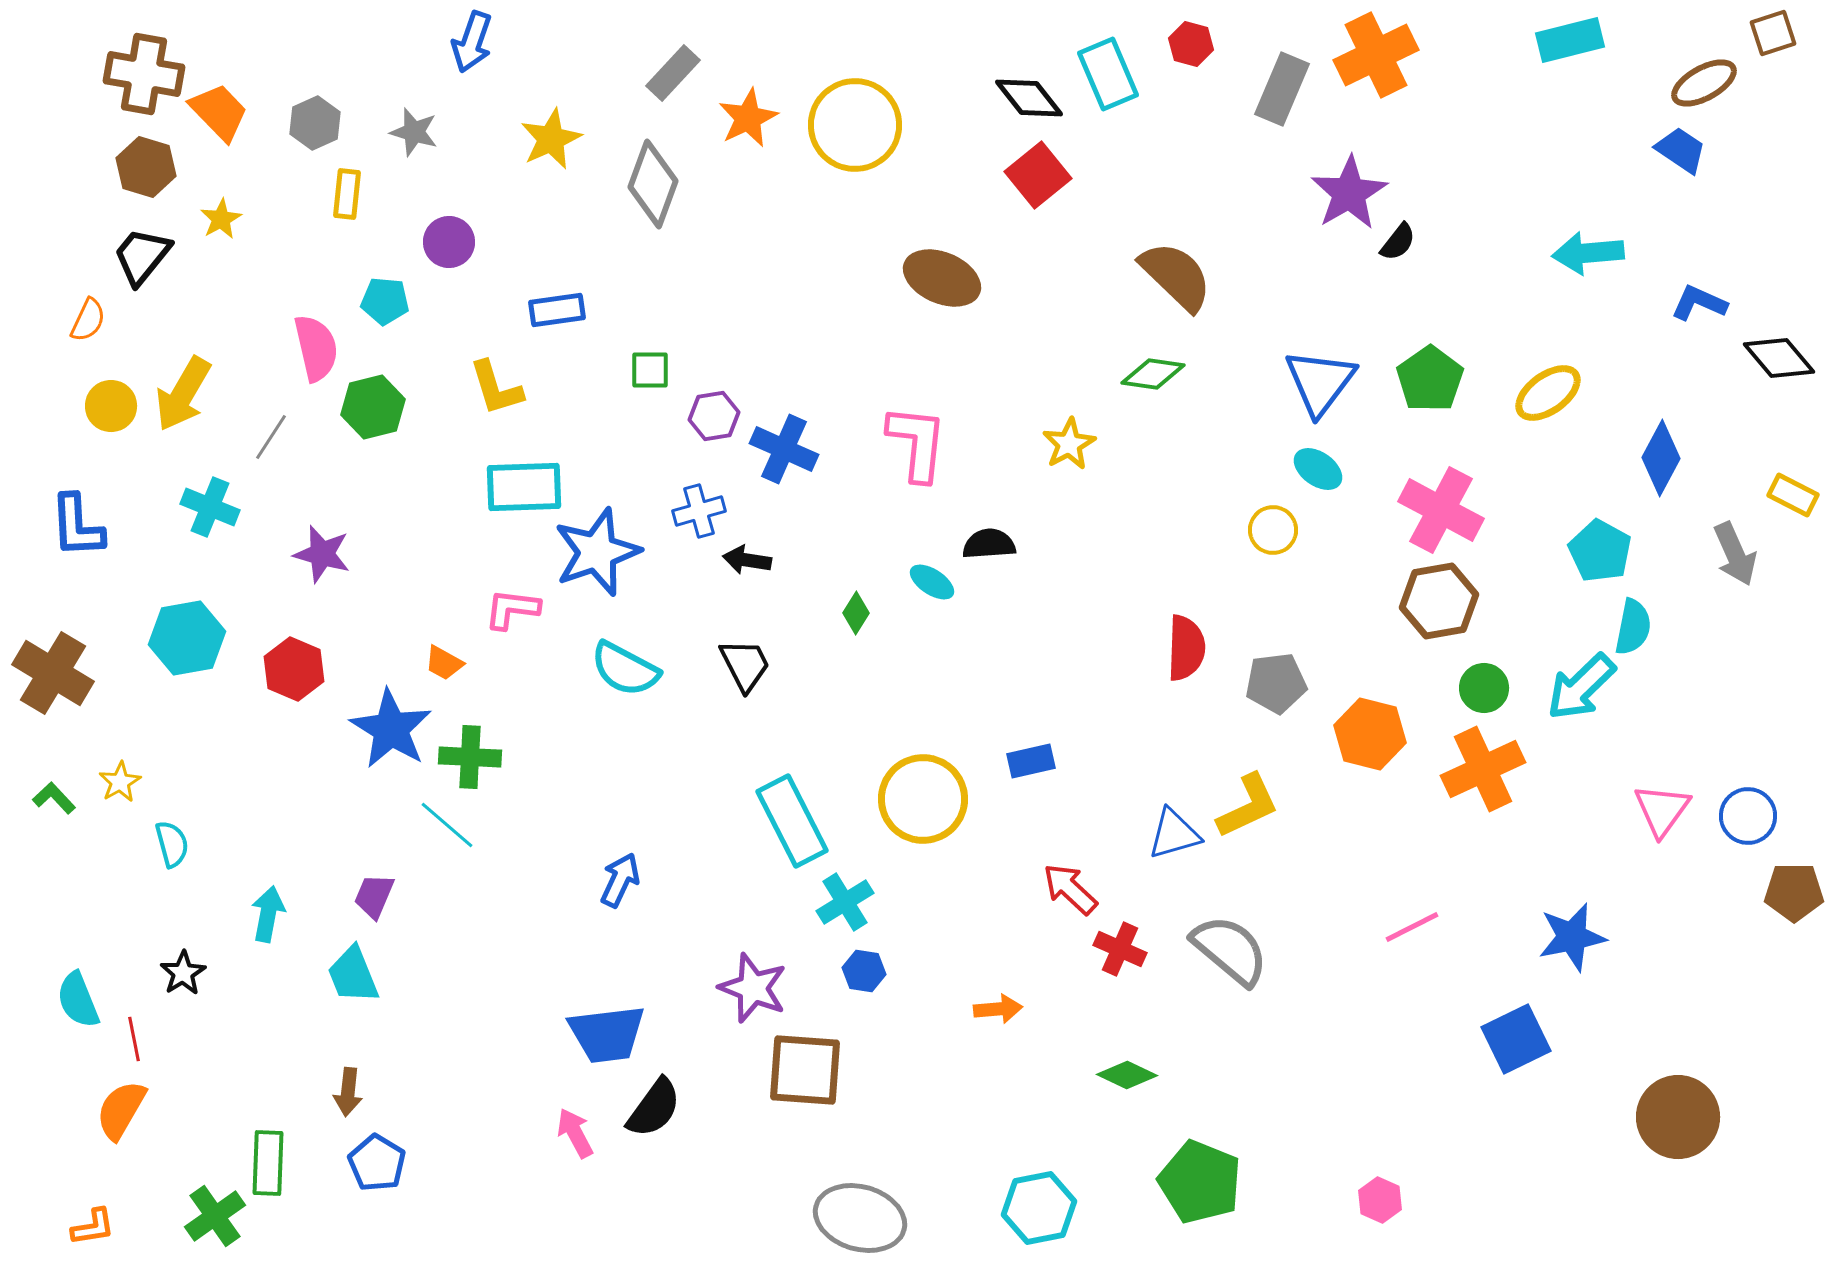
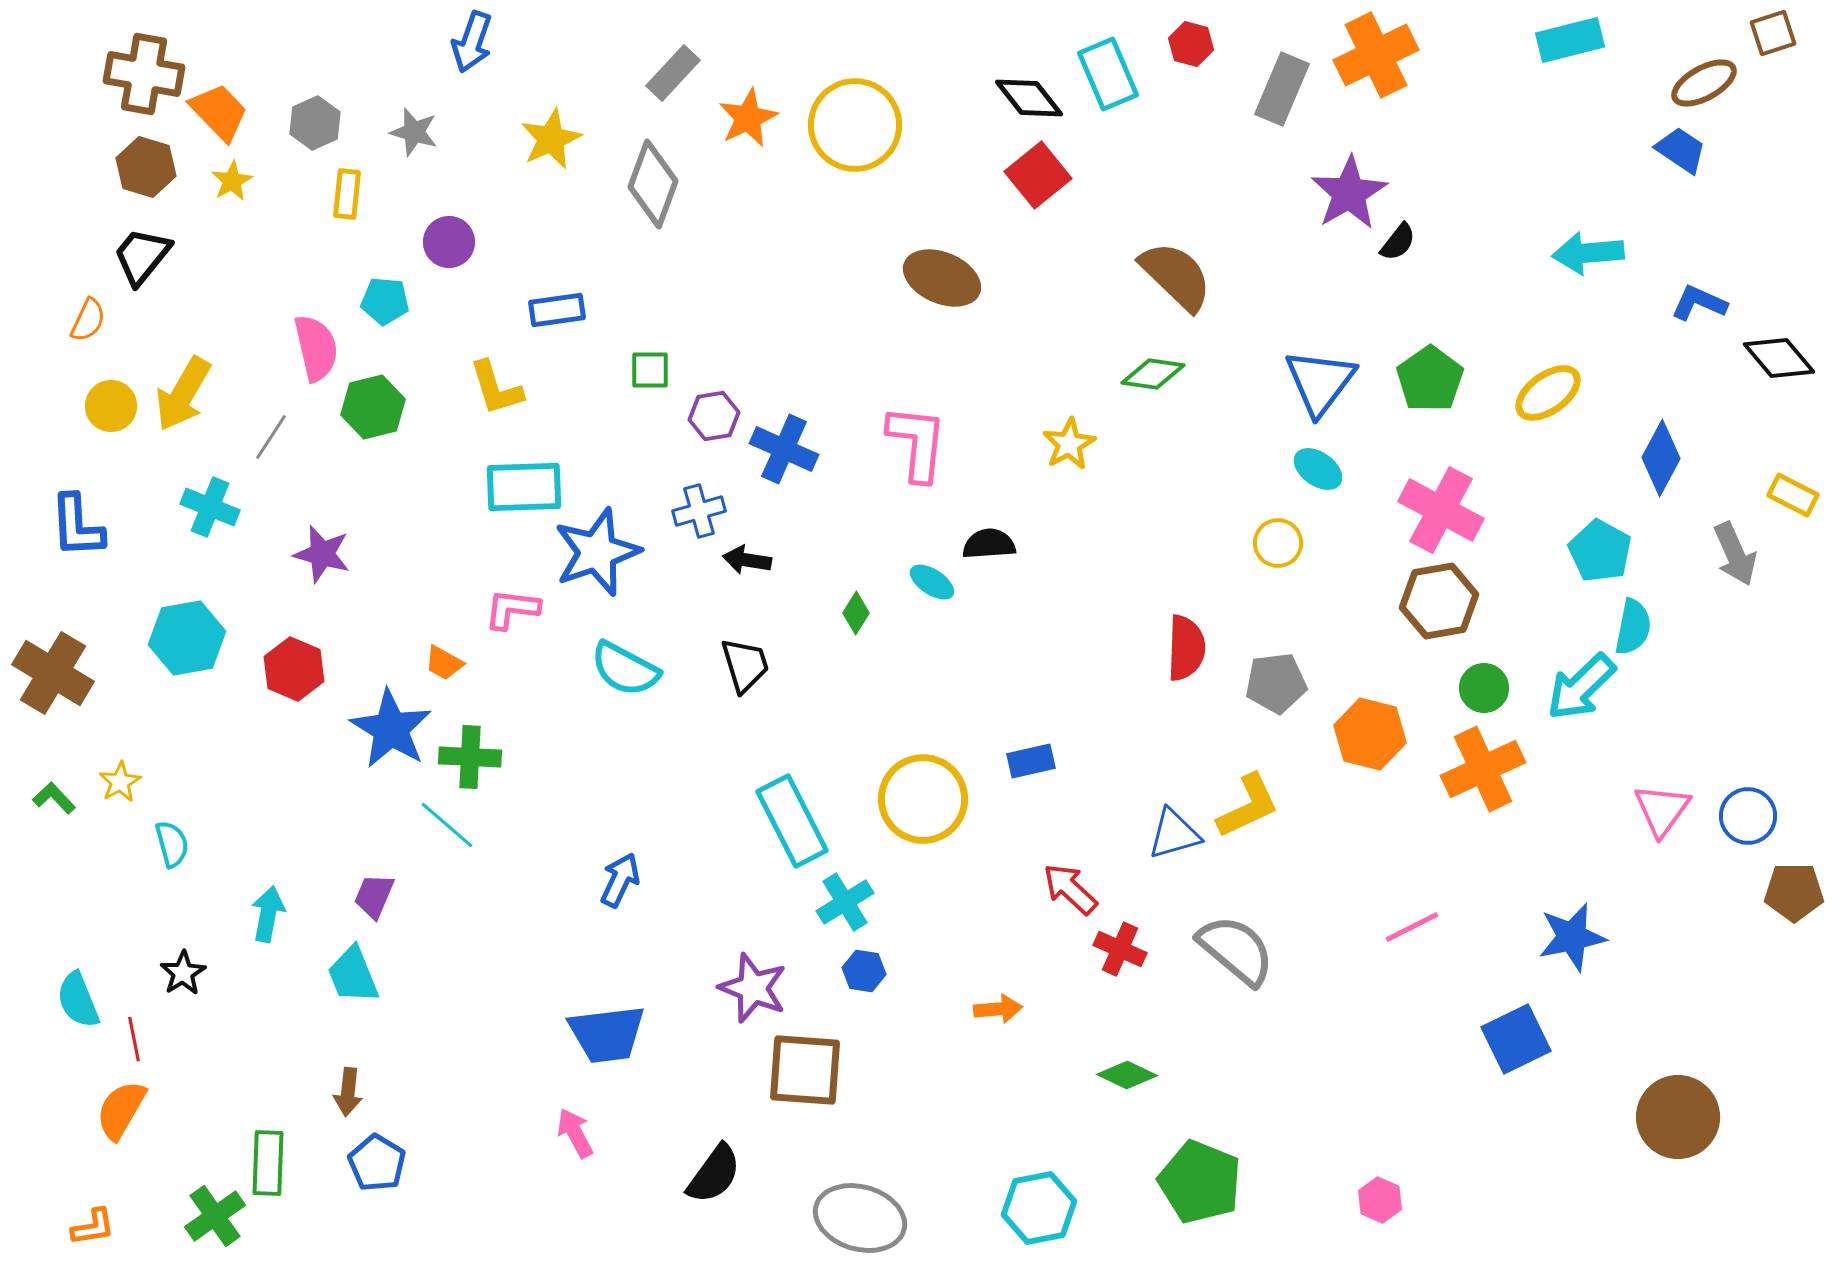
yellow star at (221, 219): moved 11 px right, 38 px up
yellow circle at (1273, 530): moved 5 px right, 13 px down
black trapezoid at (745, 665): rotated 10 degrees clockwise
gray semicircle at (1230, 950): moved 6 px right
black semicircle at (654, 1108): moved 60 px right, 66 px down
